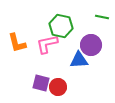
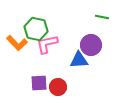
green hexagon: moved 25 px left, 3 px down
orange L-shape: rotated 30 degrees counterclockwise
purple square: moved 2 px left; rotated 18 degrees counterclockwise
